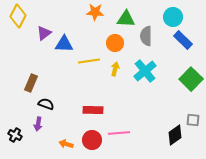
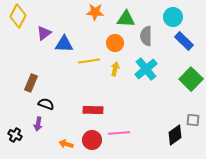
blue rectangle: moved 1 px right, 1 px down
cyan cross: moved 1 px right, 2 px up
